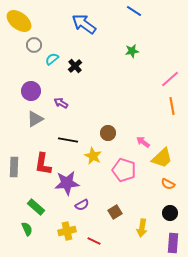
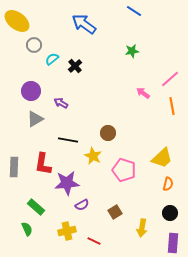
yellow ellipse: moved 2 px left
pink arrow: moved 49 px up
orange semicircle: rotated 104 degrees counterclockwise
